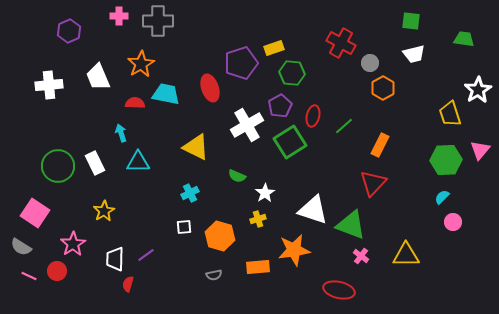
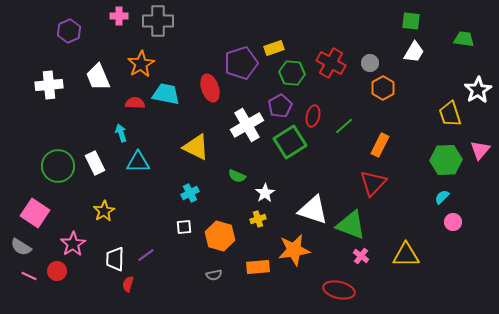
red cross at (341, 43): moved 10 px left, 20 px down
white trapezoid at (414, 54): moved 2 px up; rotated 45 degrees counterclockwise
